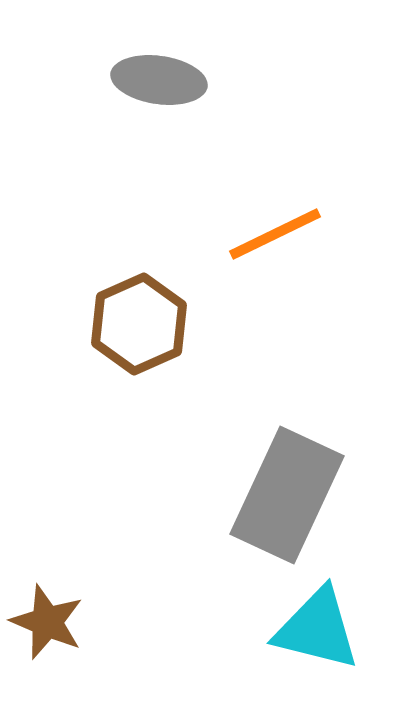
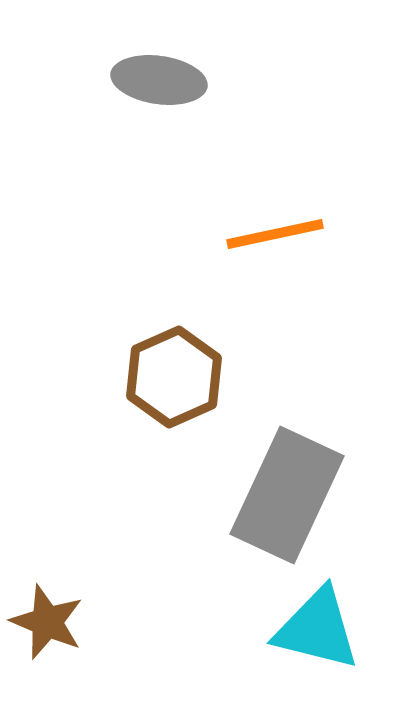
orange line: rotated 14 degrees clockwise
brown hexagon: moved 35 px right, 53 px down
